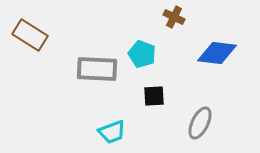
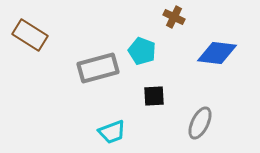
cyan pentagon: moved 3 px up
gray rectangle: moved 1 px right, 1 px up; rotated 18 degrees counterclockwise
